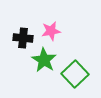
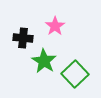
pink star: moved 4 px right, 5 px up; rotated 24 degrees counterclockwise
green star: moved 1 px down
